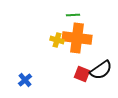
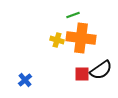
green line: rotated 16 degrees counterclockwise
orange cross: moved 4 px right
red square: rotated 21 degrees counterclockwise
